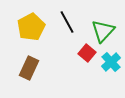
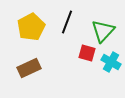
black line: rotated 50 degrees clockwise
red square: rotated 24 degrees counterclockwise
cyan cross: rotated 18 degrees counterclockwise
brown rectangle: rotated 40 degrees clockwise
